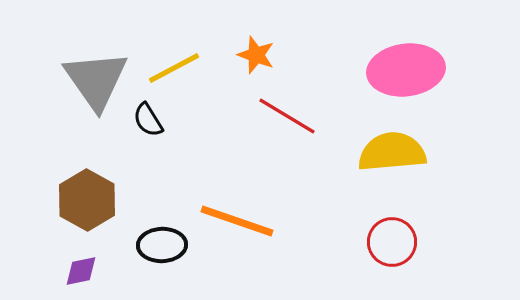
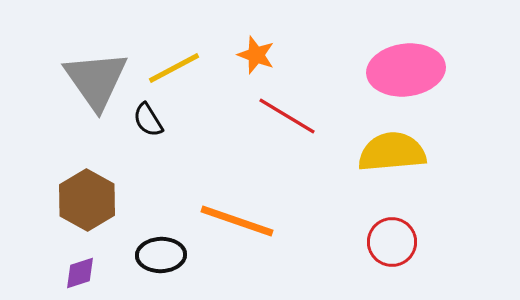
black ellipse: moved 1 px left, 10 px down
purple diamond: moved 1 px left, 2 px down; rotated 6 degrees counterclockwise
